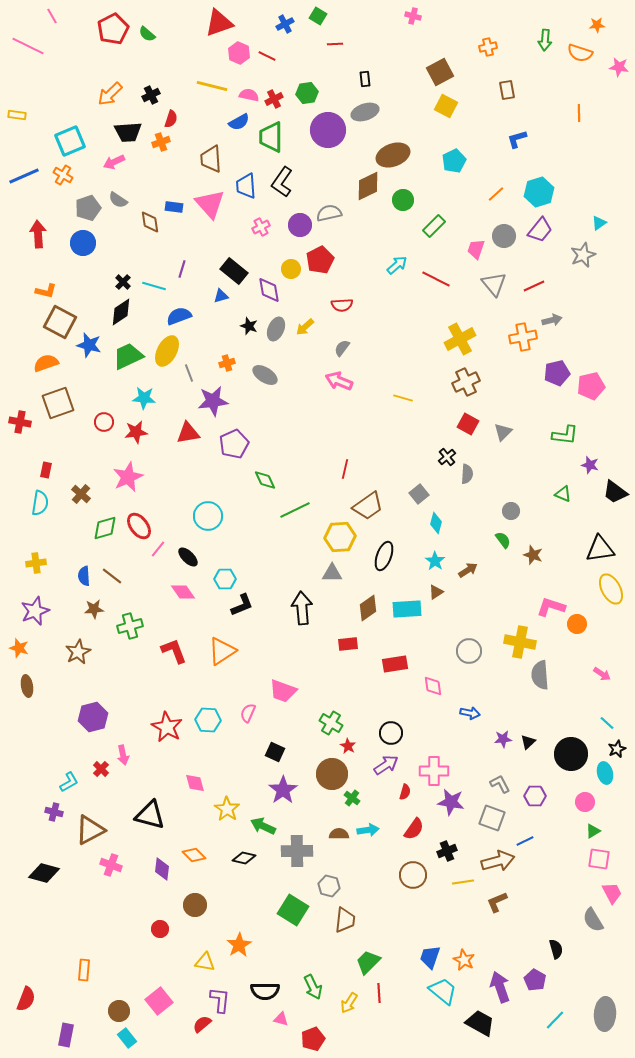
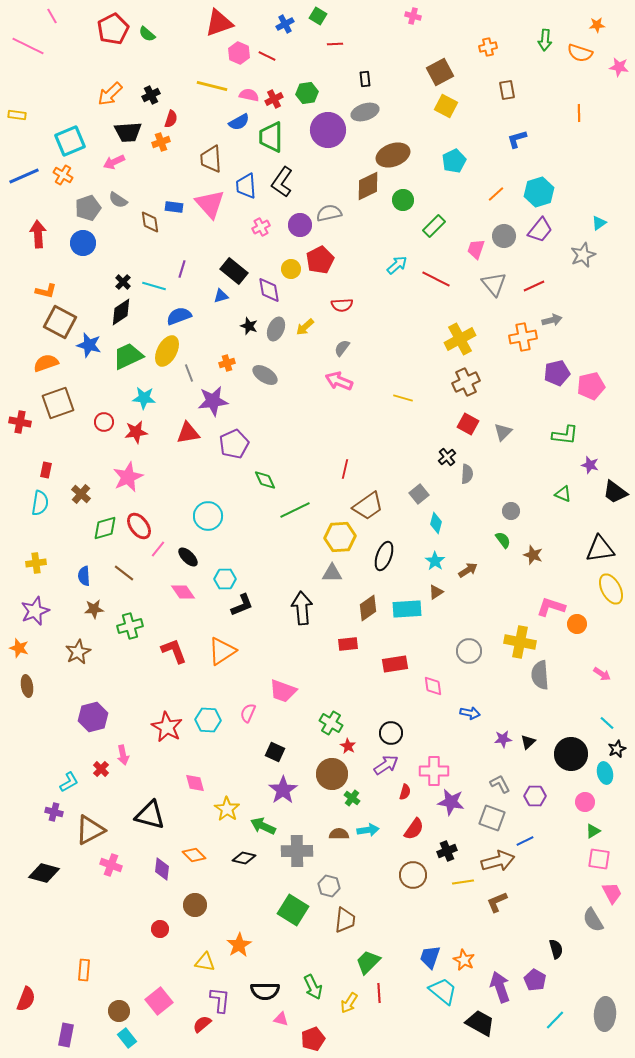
brown line at (112, 576): moved 12 px right, 3 px up
